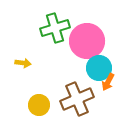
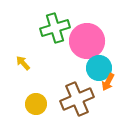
yellow arrow: rotated 140 degrees counterclockwise
yellow circle: moved 3 px left, 1 px up
